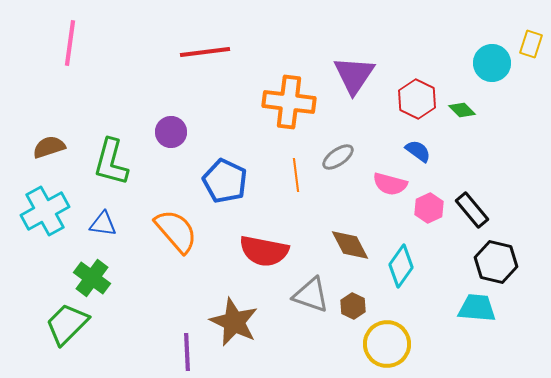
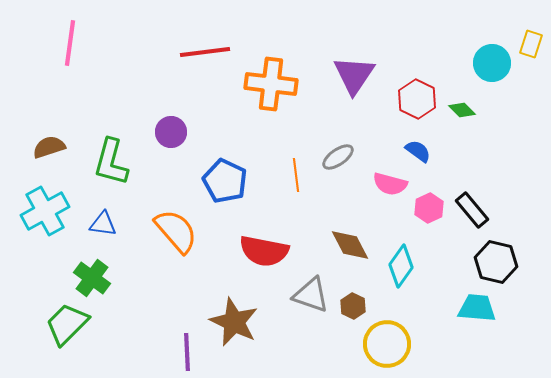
orange cross: moved 18 px left, 18 px up
